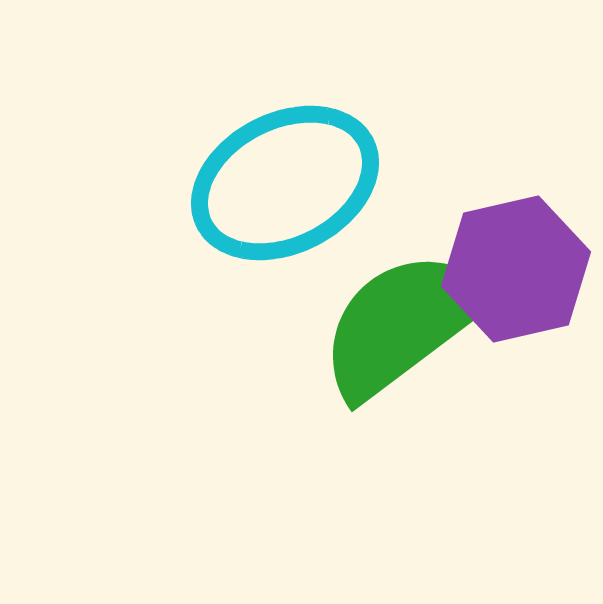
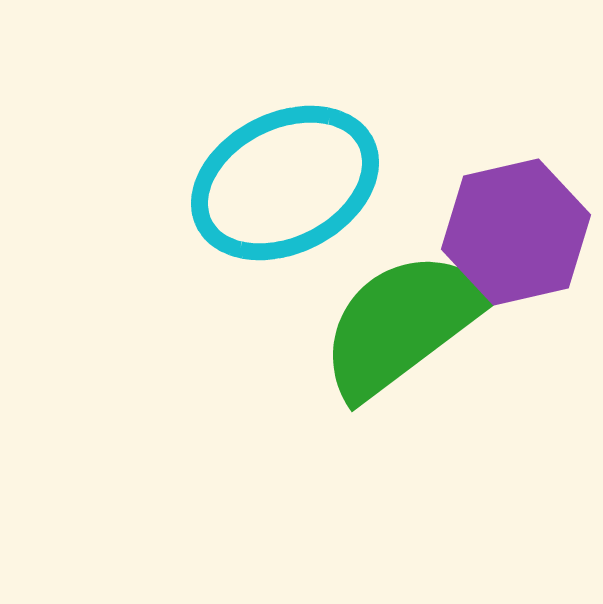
purple hexagon: moved 37 px up
